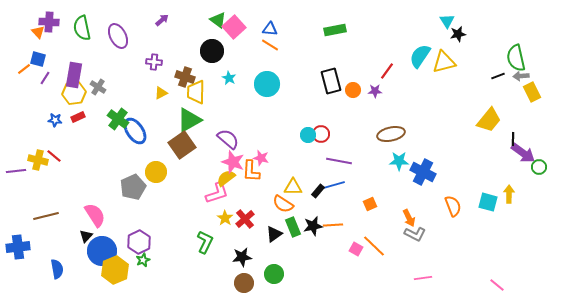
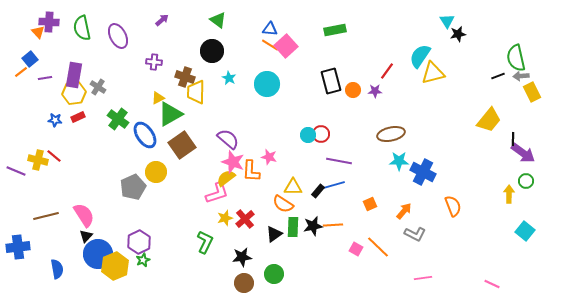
pink square at (234, 27): moved 52 px right, 19 px down
blue square at (38, 59): moved 8 px left; rotated 35 degrees clockwise
yellow triangle at (444, 62): moved 11 px left, 11 px down
orange line at (24, 69): moved 3 px left, 3 px down
purple line at (45, 78): rotated 48 degrees clockwise
yellow triangle at (161, 93): moved 3 px left, 5 px down
green triangle at (189, 120): moved 19 px left, 6 px up
blue ellipse at (135, 131): moved 10 px right, 4 px down
pink star at (261, 158): moved 8 px right, 1 px up
green circle at (539, 167): moved 13 px left, 14 px down
purple line at (16, 171): rotated 30 degrees clockwise
cyan square at (488, 202): moved 37 px right, 29 px down; rotated 24 degrees clockwise
pink semicircle at (95, 215): moved 11 px left
yellow star at (225, 218): rotated 21 degrees clockwise
orange arrow at (409, 218): moved 5 px left, 7 px up; rotated 114 degrees counterclockwise
green rectangle at (293, 227): rotated 24 degrees clockwise
orange line at (374, 246): moved 4 px right, 1 px down
blue circle at (102, 251): moved 4 px left, 3 px down
yellow hexagon at (115, 270): moved 4 px up
pink line at (497, 285): moved 5 px left, 1 px up; rotated 14 degrees counterclockwise
